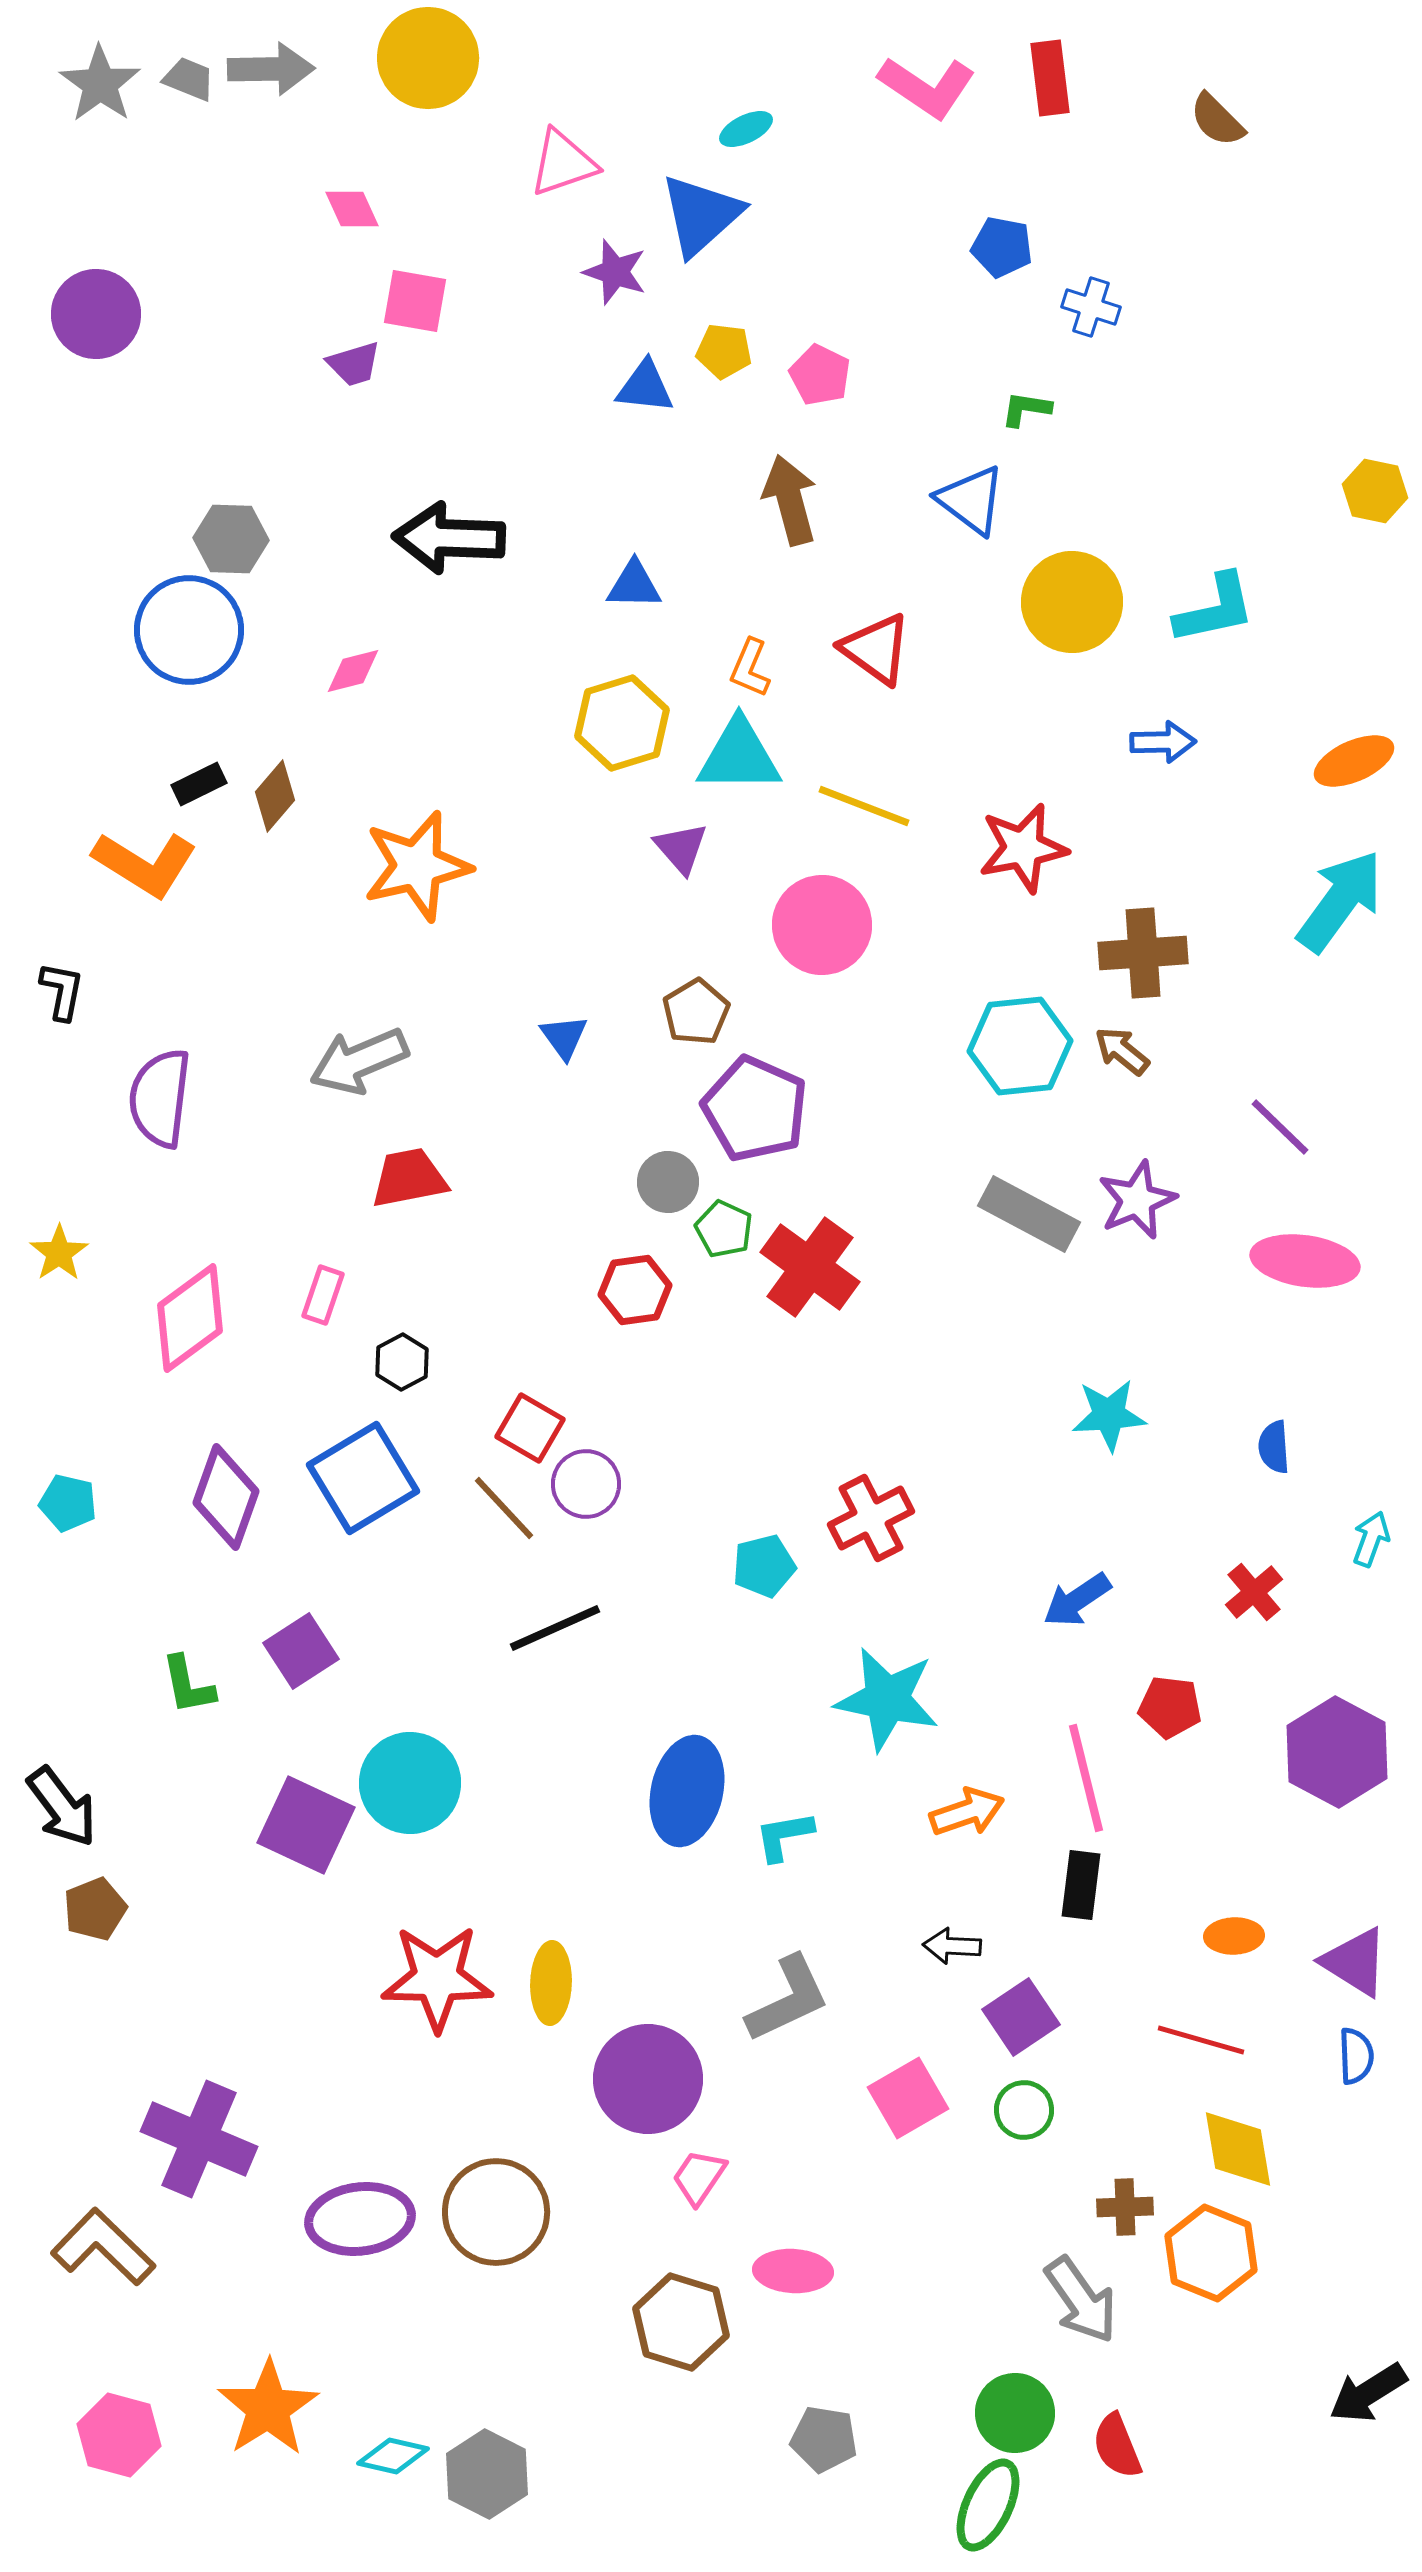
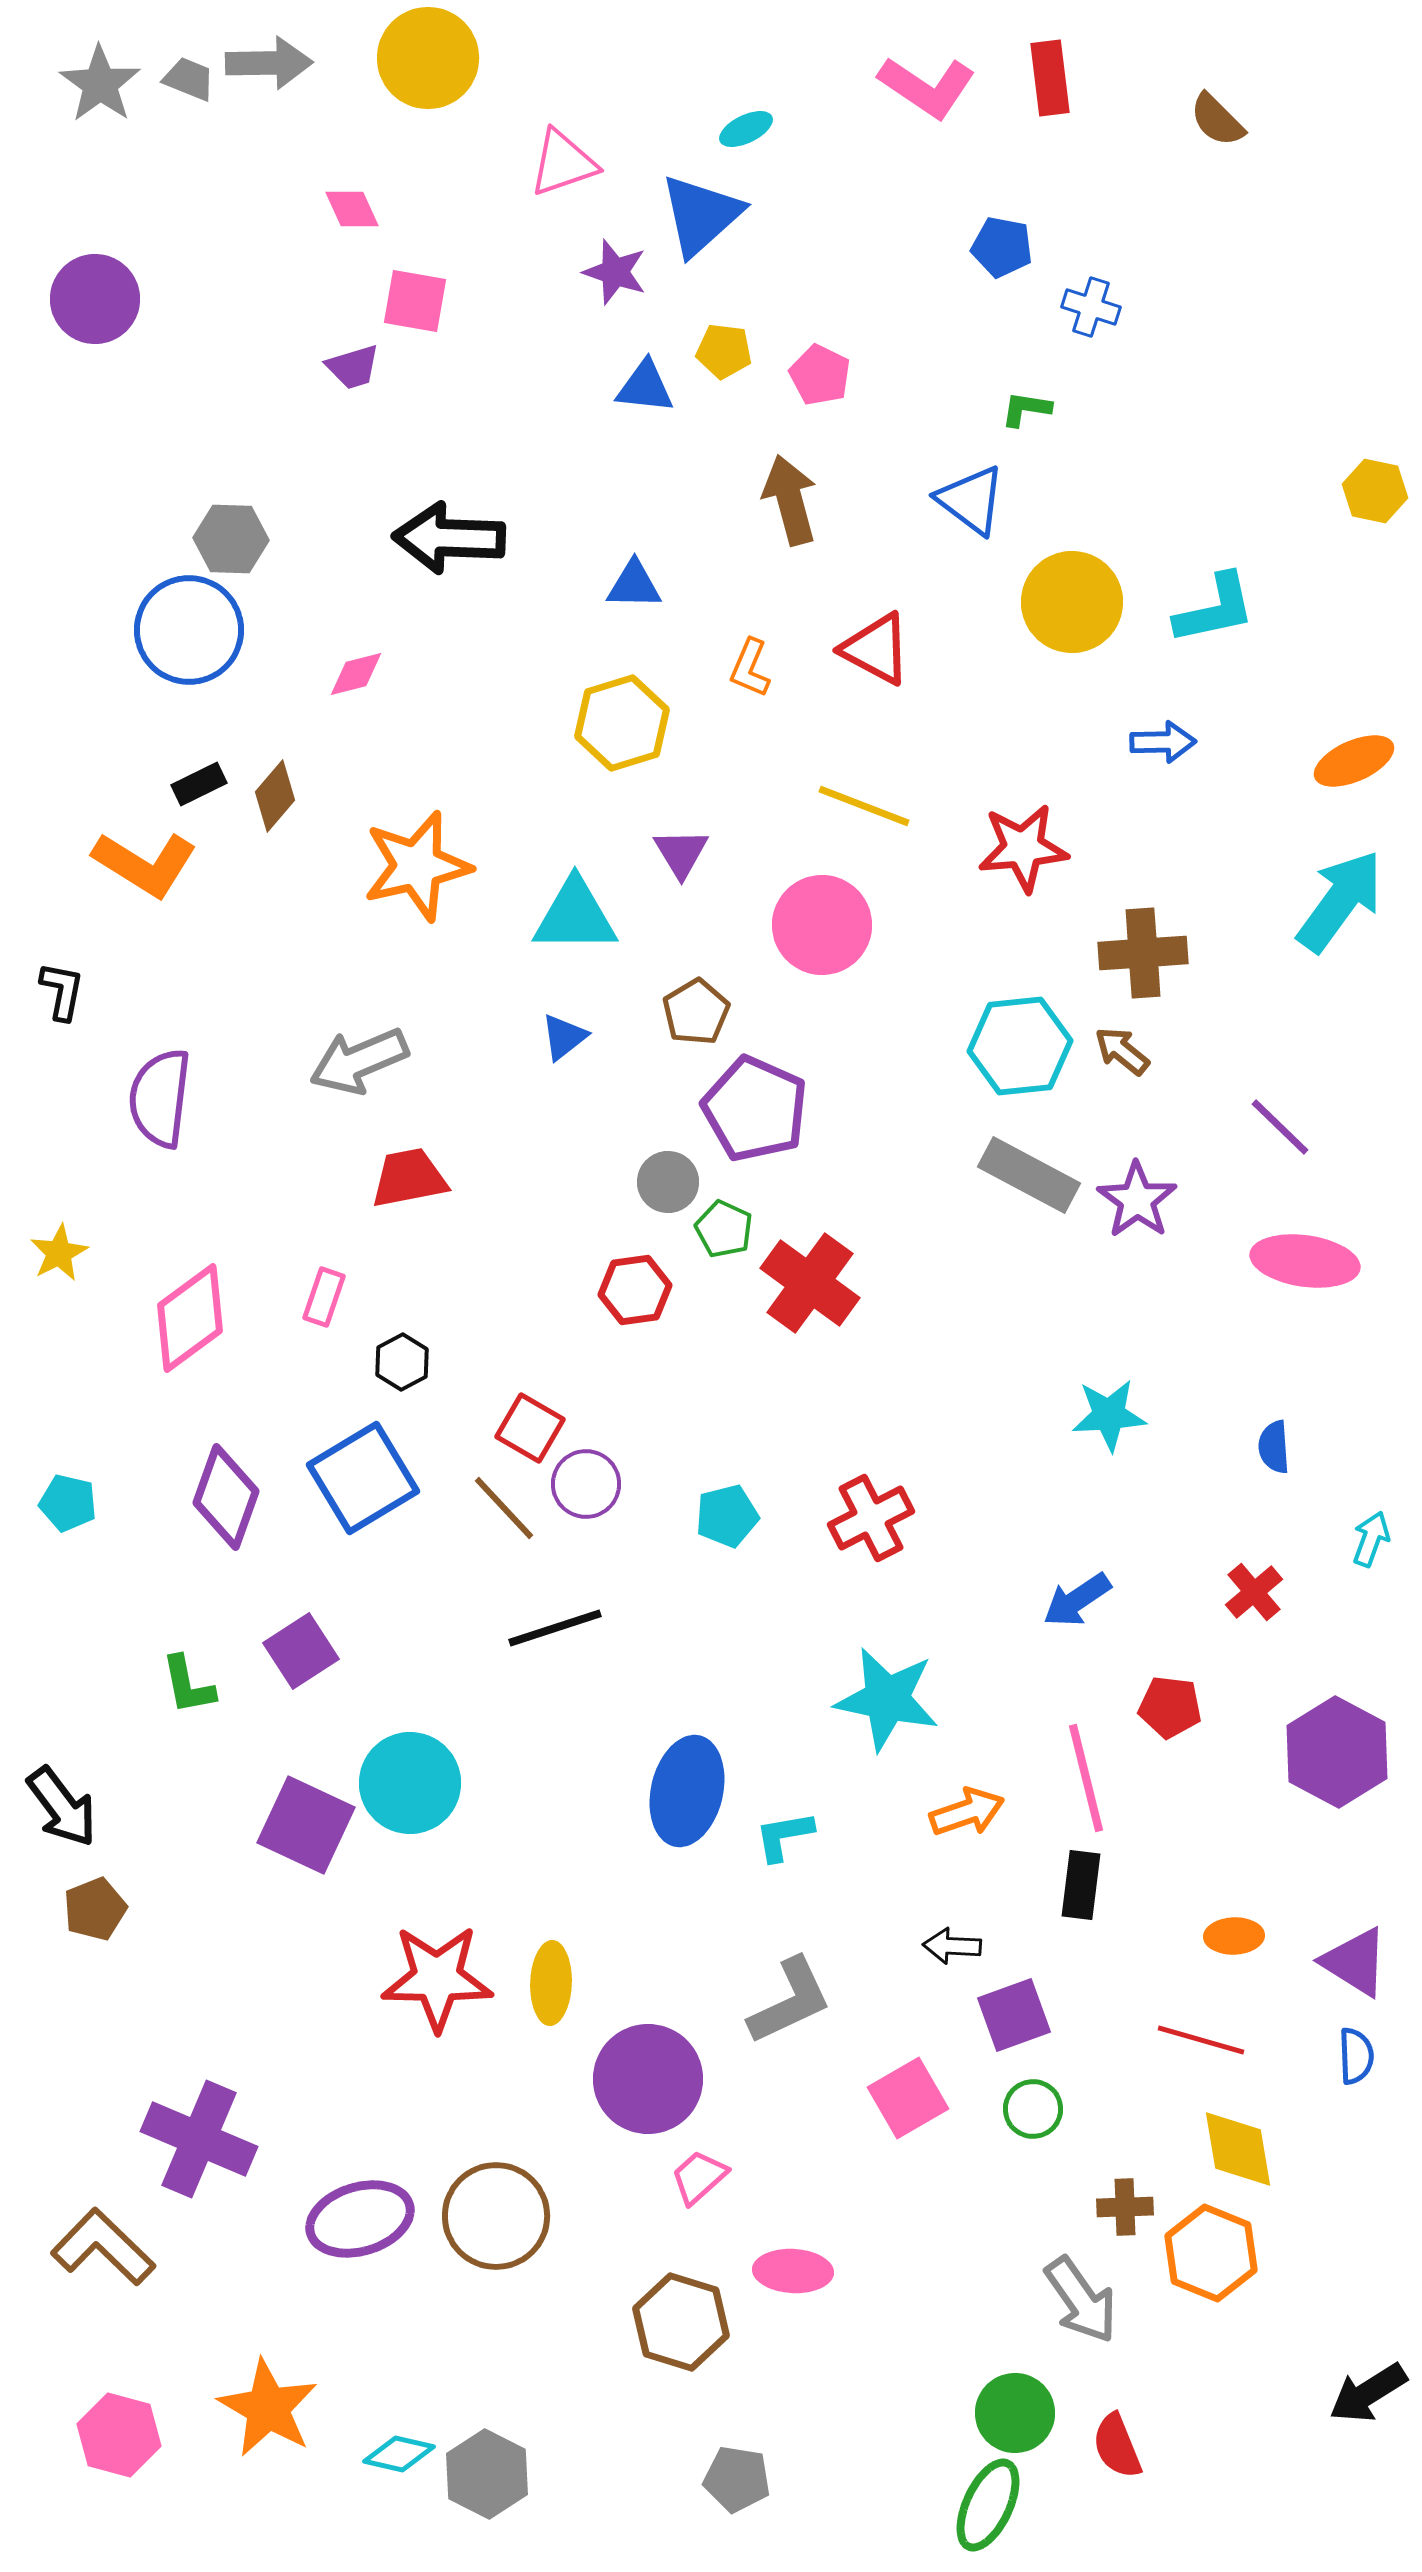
gray arrow at (271, 69): moved 2 px left, 6 px up
purple circle at (96, 314): moved 1 px left, 15 px up
purple trapezoid at (354, 364): moved 1 px left, 3 px down
red triangle at (876, 649): rotated 8 degrees counterclockwise
pink diamond at (353, 671): moved 3 px right, 3 px down
cyan triangle at (739, 756): moved 164 px left, 160 px down
purple triangle at (681, 848): moved 5 px down; rotated 10 degrees clockwise
red star at (1023, 848): rotated 6 degrees clockwise
blue triangle at (564, 1037): rotated 28 degrees clockwise
purple star at (1137, 1200): rotated 14 degrees counterclockwise
gray rectangle at (1029, 1214): moved 39 px up
yellow star at (59, 1253): rotated 6 degrees clockwise
red cross at (810, 1267): moved 16 px down
pink rectangle at (323, 1295): moved 1 px right, 2 px down
cyan pentagon at (764, 1566): moved 37 px left, 50 px up
black line at (555, 1628): rotated 6 degrees clockwise
gray L-shape at (788, 1999): moved 2 px right, 2 px down
purple square at (1021, 2017): moved 7 px left, 2 px up; rotated 14 degrees clockwise
green circle at (1024, 2110): moved 9 px right, 1 px up
pink trapezoid at (699, 2177): rotated 14 degrees clockwise
brown circle at (496, 2212): moved 4 px down
purple ellipse at (360, 2219): rotated 10 degrees counterclockwise
orange star at (268, 2408): rotated 10 degrees counterclockwise
gray pentagon at (824, 2439): moved 87 px left, 40 px down
cyan diamond at (393, 2456): moved 6 px right, 2 px up
